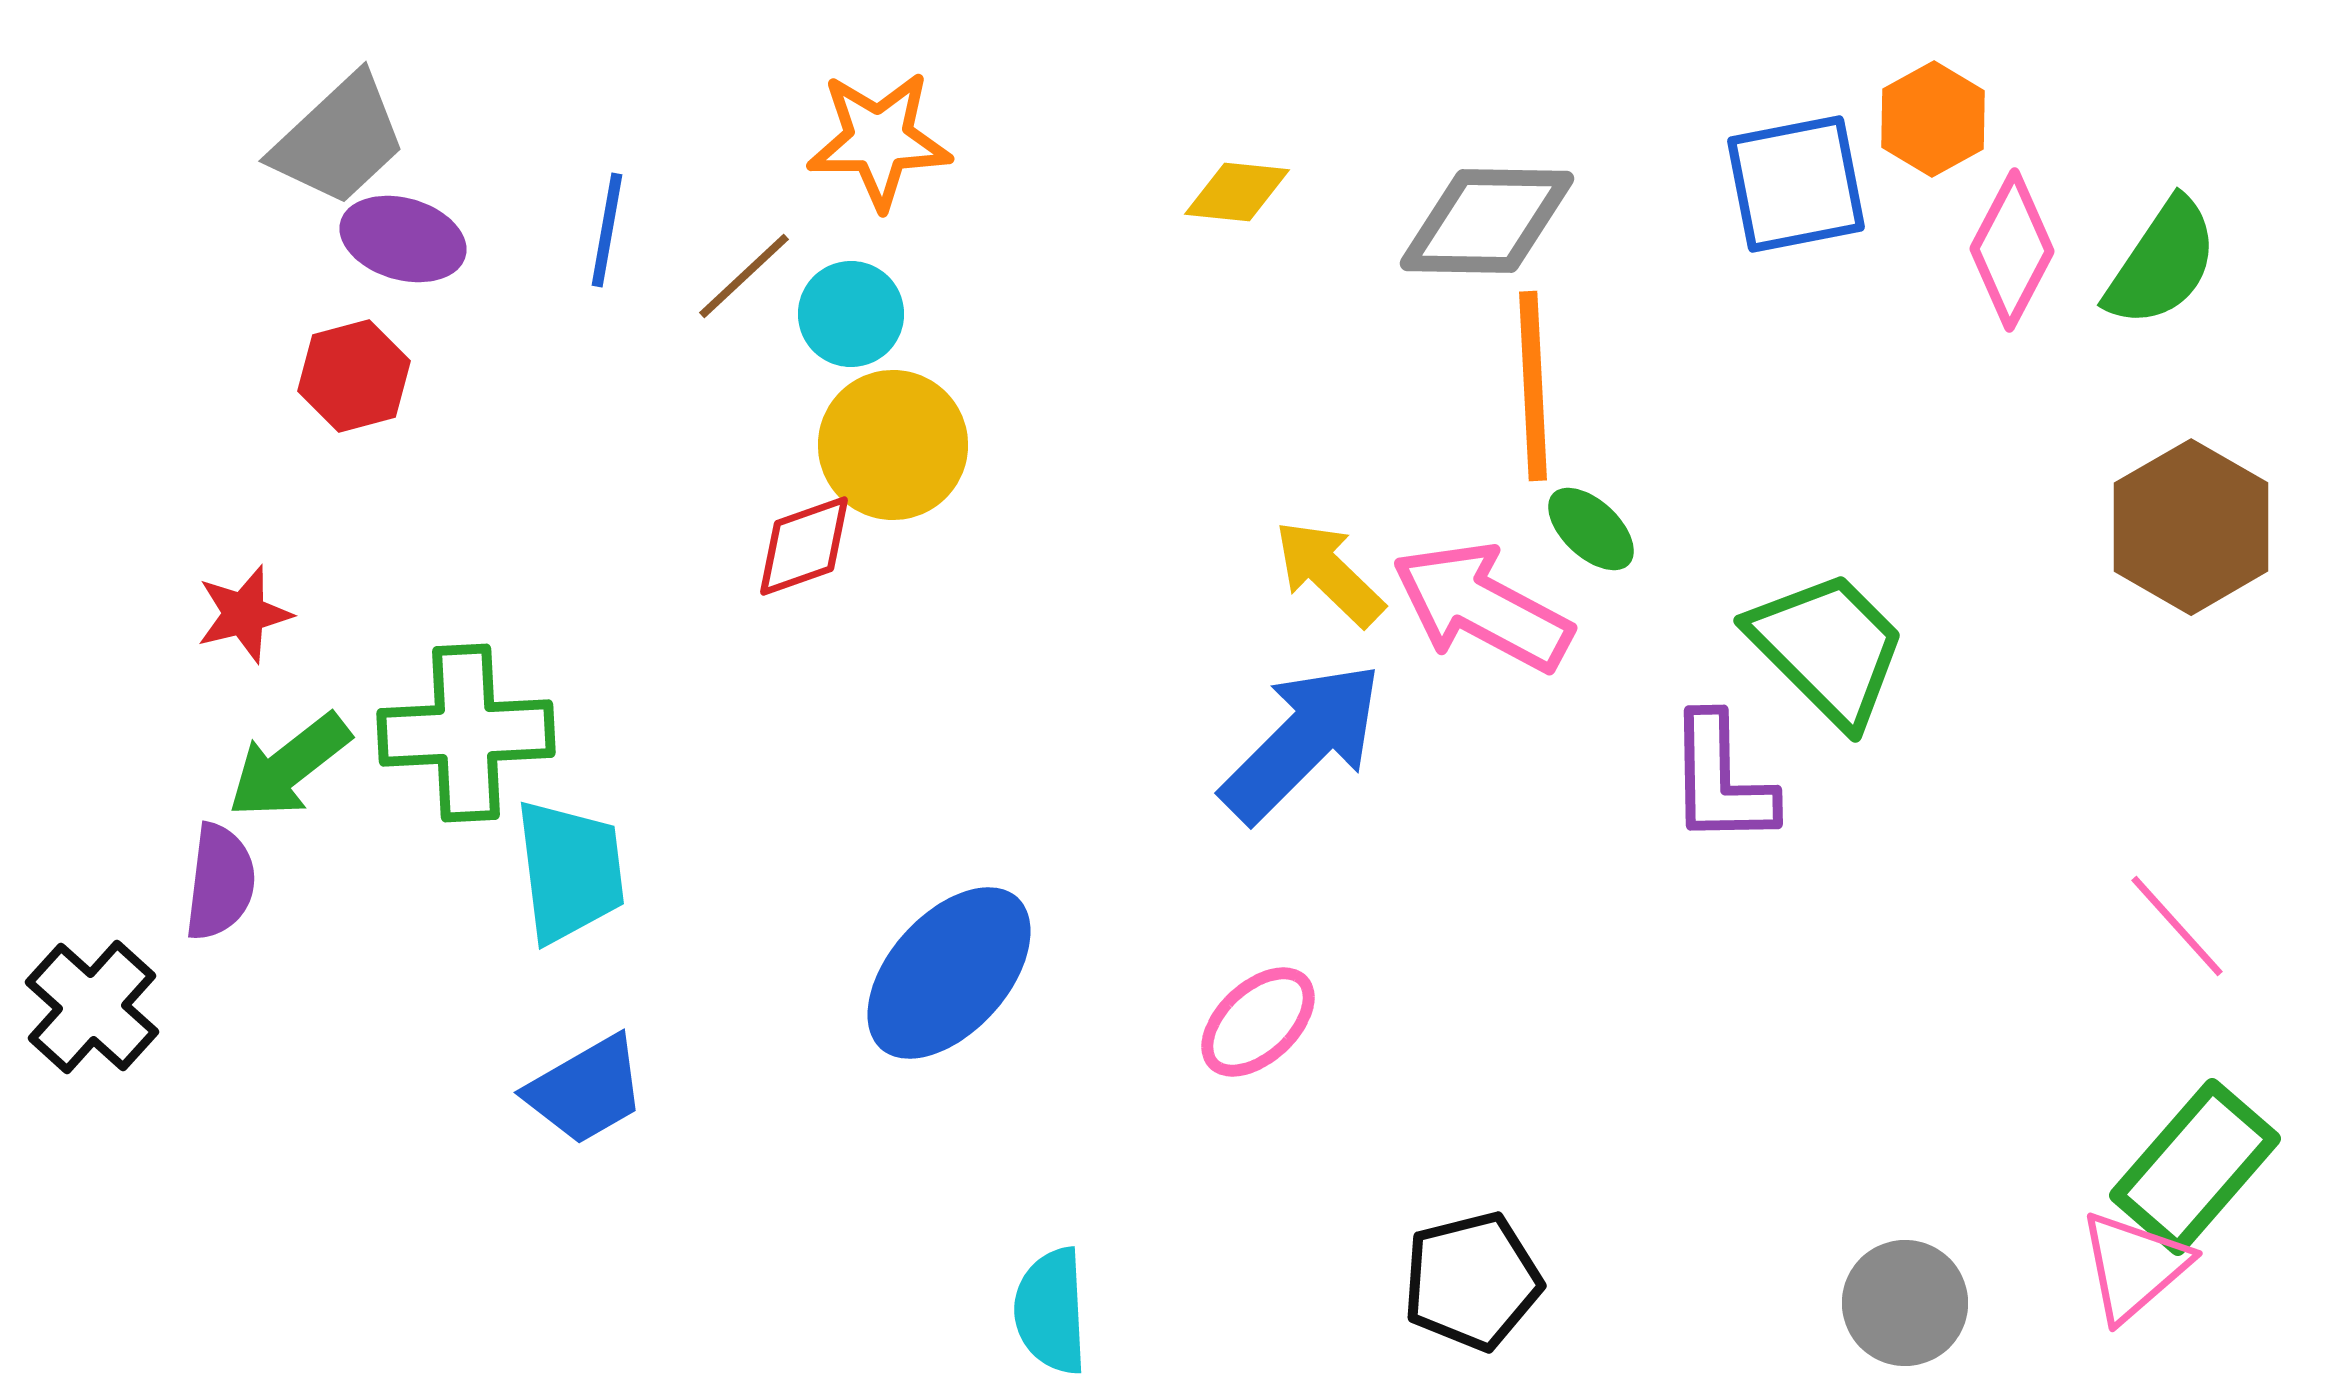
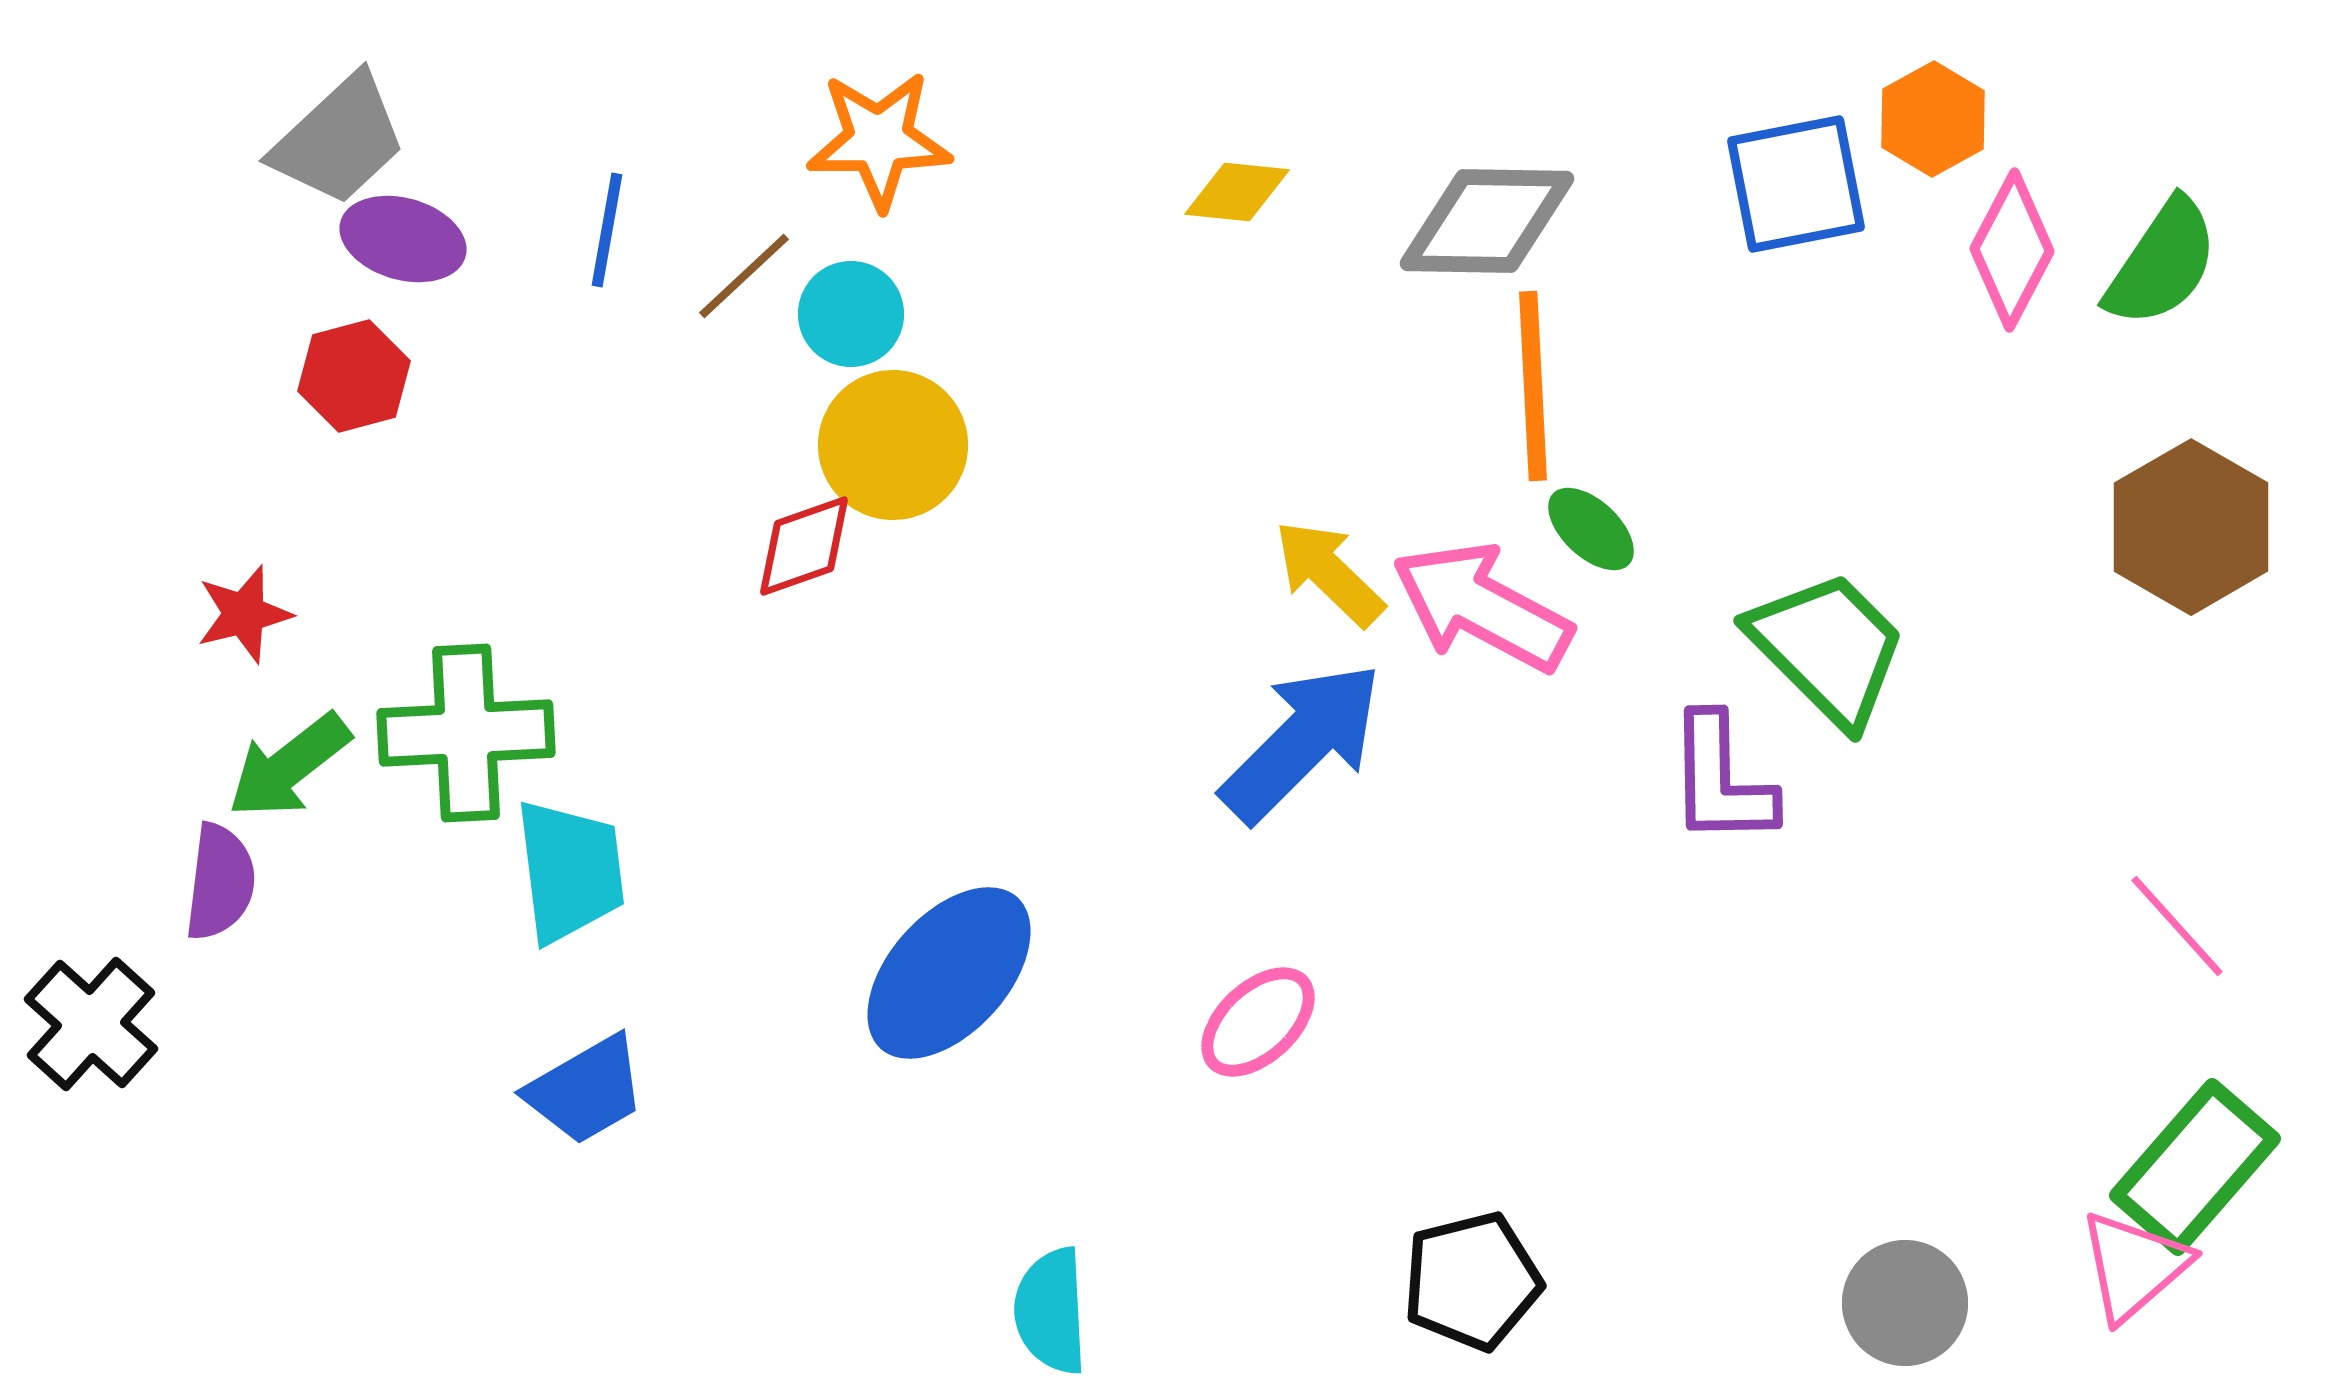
black cross: moved 1 px left, 17 px down
